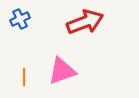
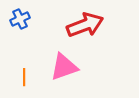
red arrow: moved 3 px down
pink triangle: moved 2 px right, 4 px up
